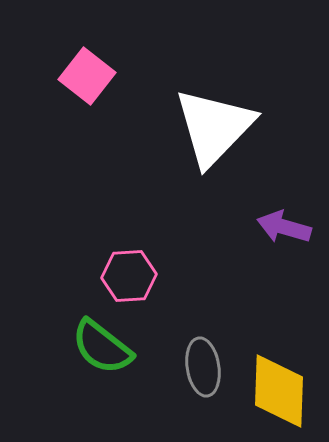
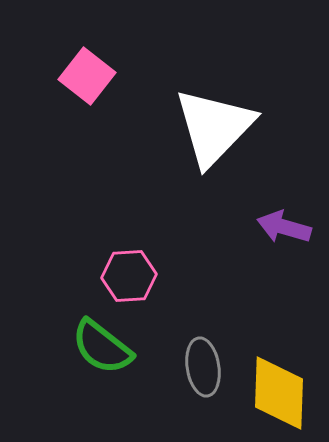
yellow diamond: moved 2 px down
